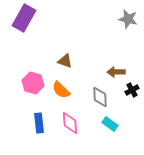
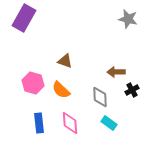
cyan rectangle: moved 1 px left, 1 px up
